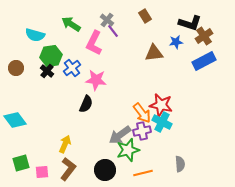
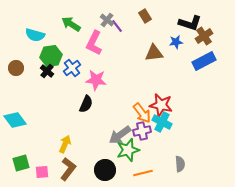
purple line: moved 4 px right, 5 px up
